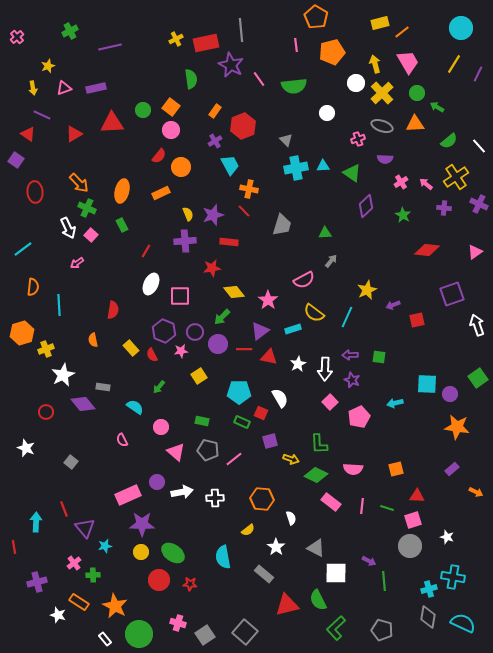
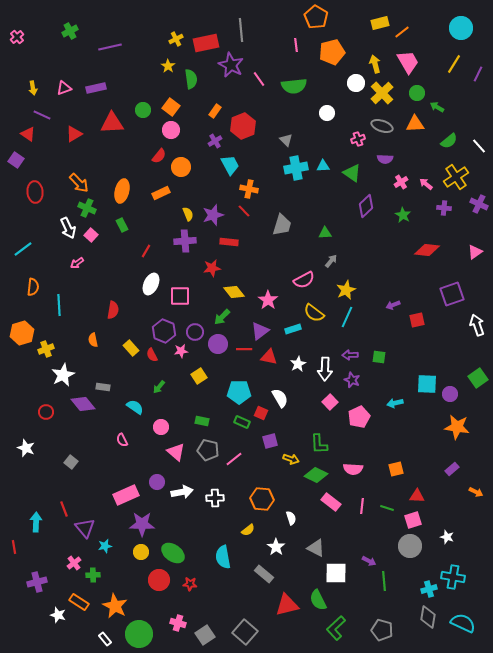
yellow star at (48, 66): moved 120 px right; rotated 16 degrees counterclockwise
yellow star at (367, 290): moved 21 px left
pink rectangle at (128, 495): moved 2 px left
